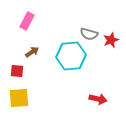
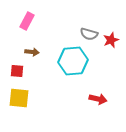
brown arrow: rotated 40 degrees clockwise
cyan hexagon: moved 2 px right, 5 px down
yellow square: rotated 10 degrees clockwise
